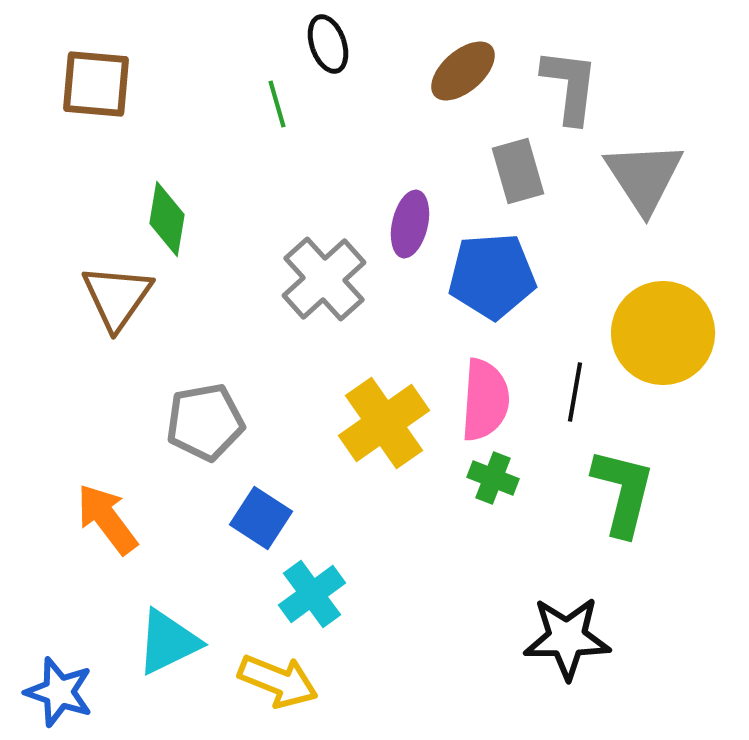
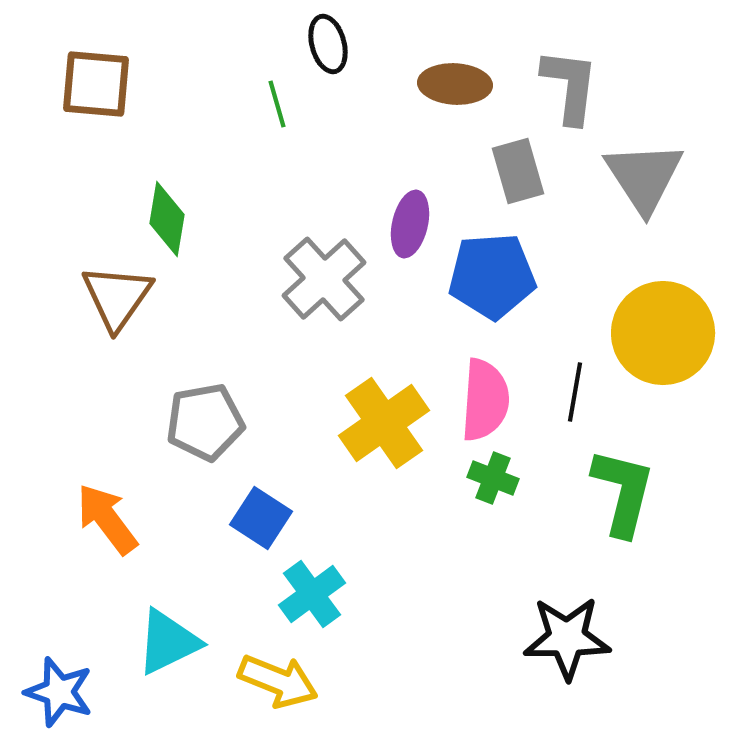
black ellipse: rotated 4 degrees clockwise
brown ellipse: moved 8 px left, 13 px down; rotated 44 degrees clockwise
